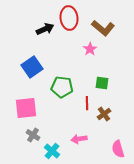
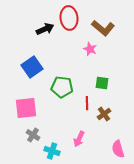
pink star: rotated 16 degrees counterclockwise
pink arrow: rotated 56 degrees counterclockwise
cyan cross: rotated 21 degrees counterclockwise
